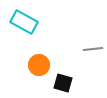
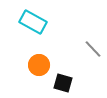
cyan rectangle: moved 9 px right
gray line: rotated 54 degrees clockwise
